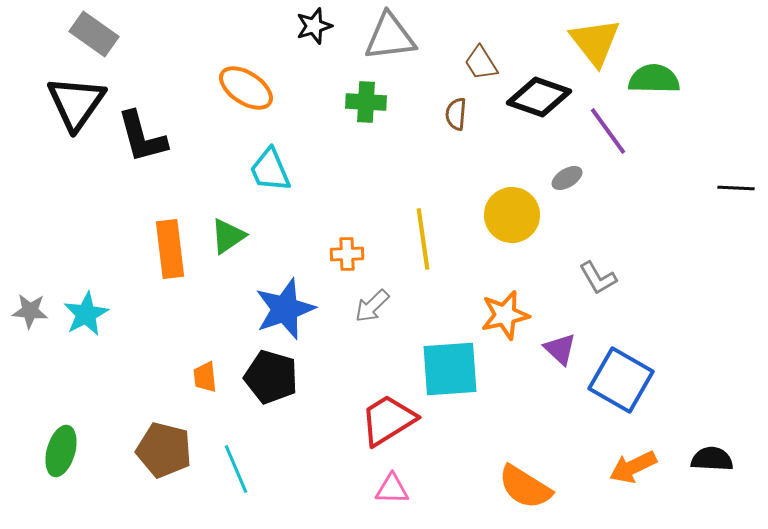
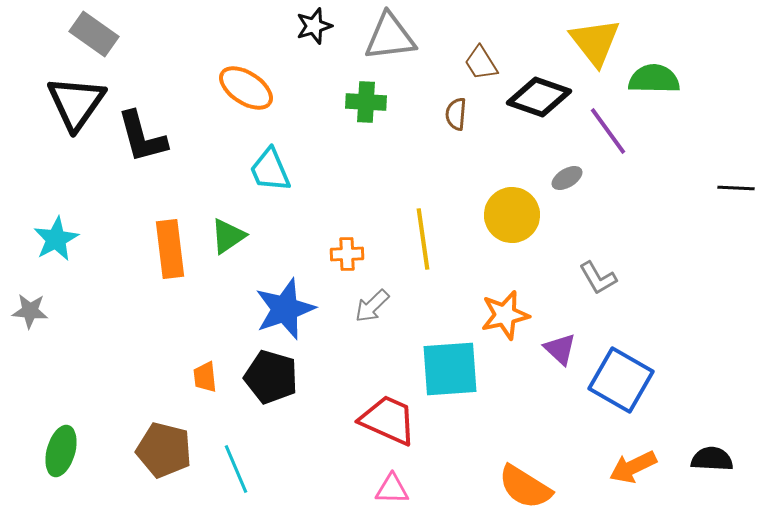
cyan star: moved 30 px left, 75 px up
red trapezoid: rotated 56 degrees clockwise
